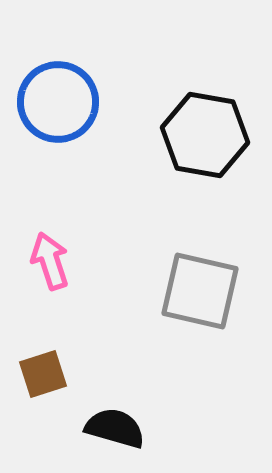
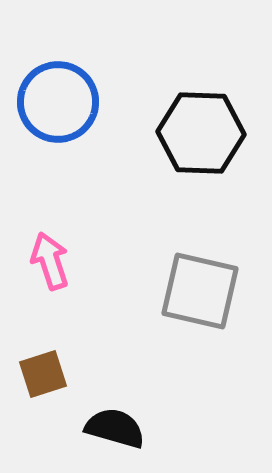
black hexagon: moved 4 px left, 2 px up; rotated 8 degrees counterclockwise
